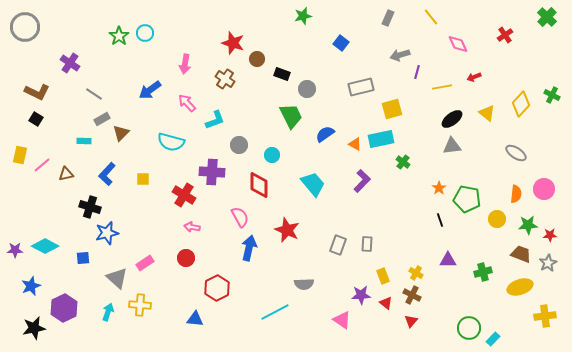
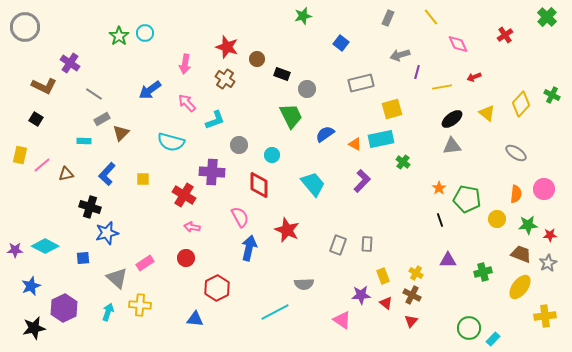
red star at (233, 43): moved 6 px left, 4 px down
gray rectangle at (361, 87): moved 4 px up
brown L-shape at (37, 92): moved 7 px right, 6 px up
yellow ellipse at (520, 287): rotated 35 degrees counterclockwise
